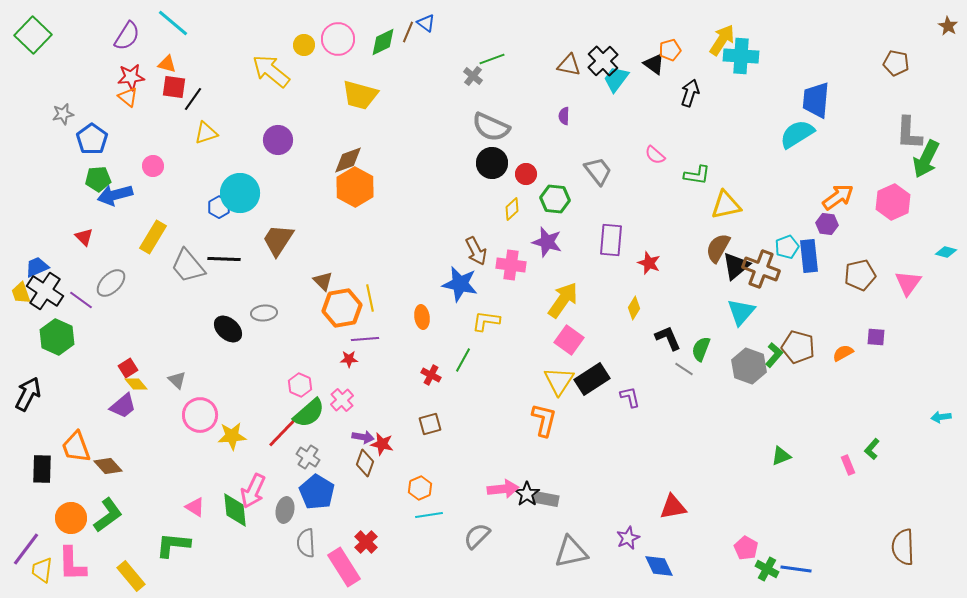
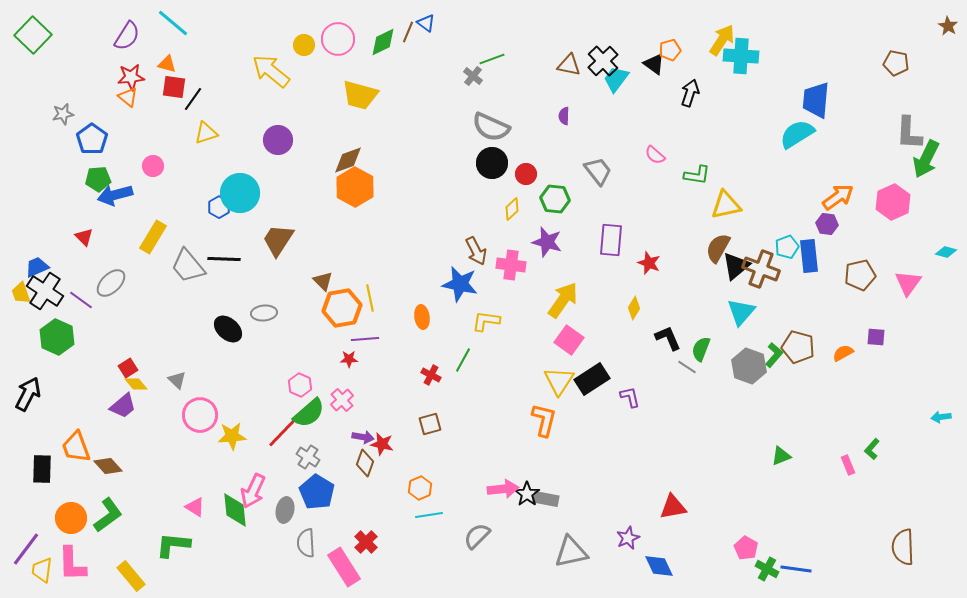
gray line at (684, 369): moved 3 px right, 2 px up
